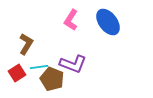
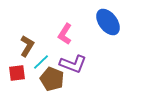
pink L-shape: moved 6 px left, 14 px down
brown L-shape: moved 1 px right, 2 px down
cyan line: moved 2 px right, 5 px up; rotated 36 degrees counterclockwise
red square: rotated 24 degrees clockwise
